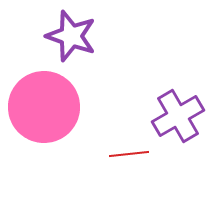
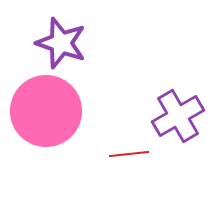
purple star: moved 10 px left, 7 px down
pink circle: moved 2 px right, 4 px down
